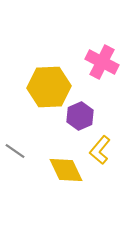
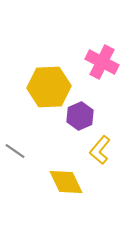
yellow diamond: moved 12 px down
